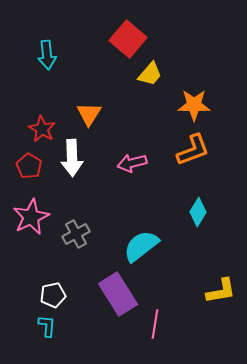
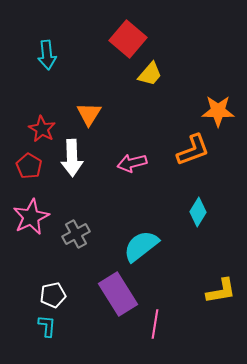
orange star: moved 24 px right, 6 px down
